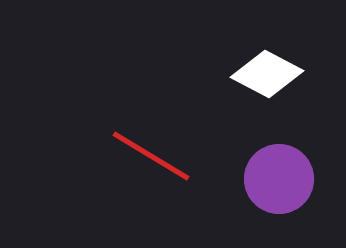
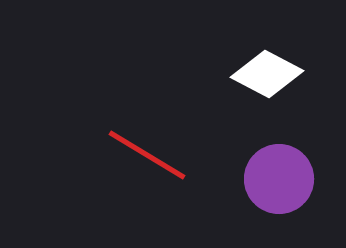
red line: moved 4 px left, 1 px up
